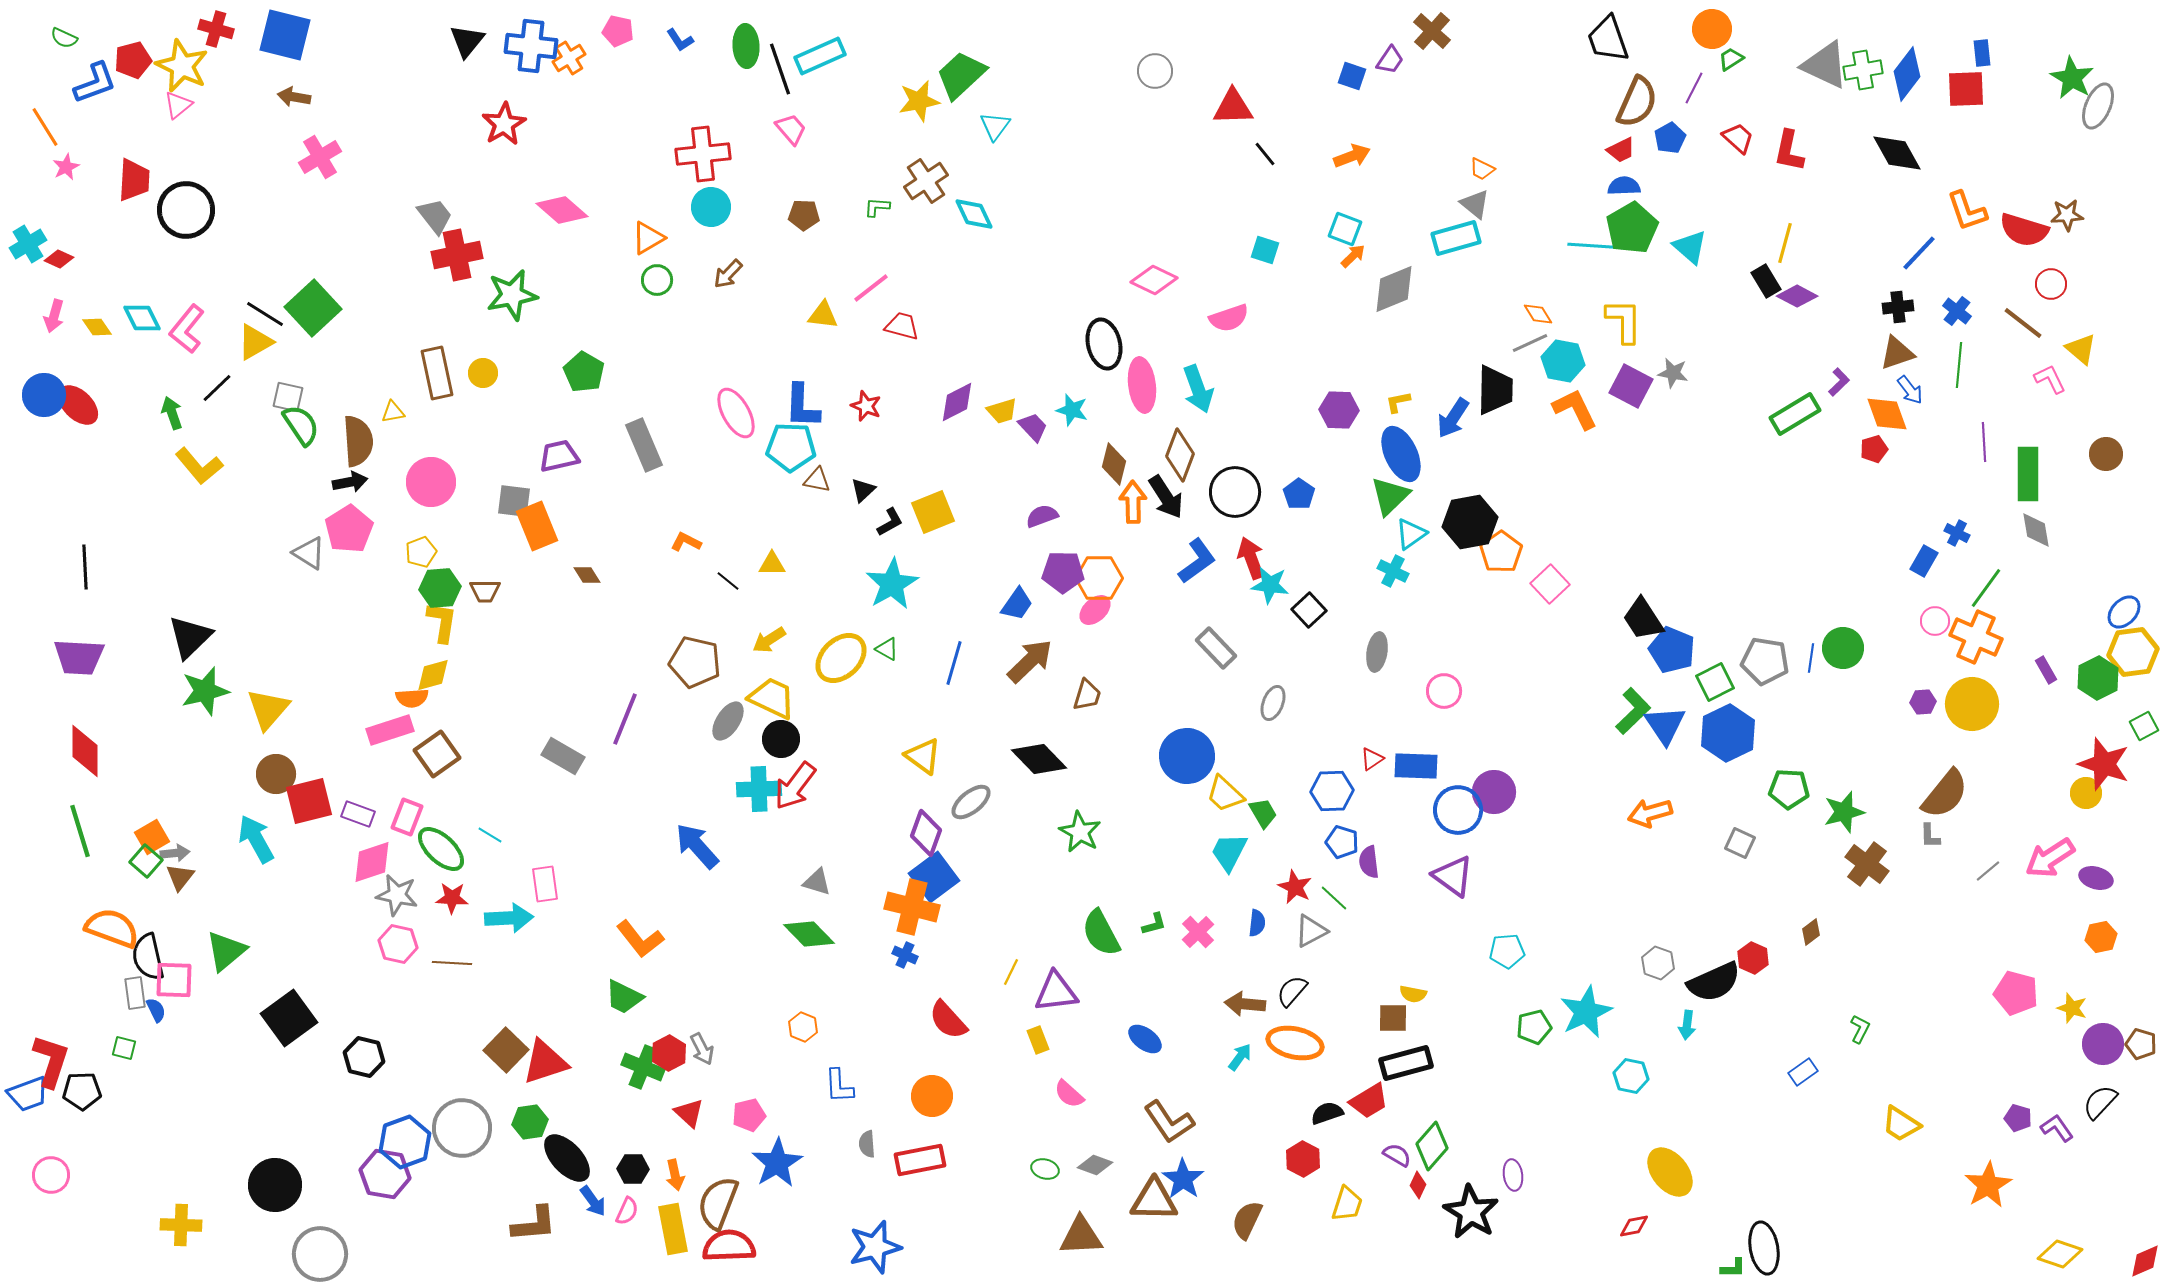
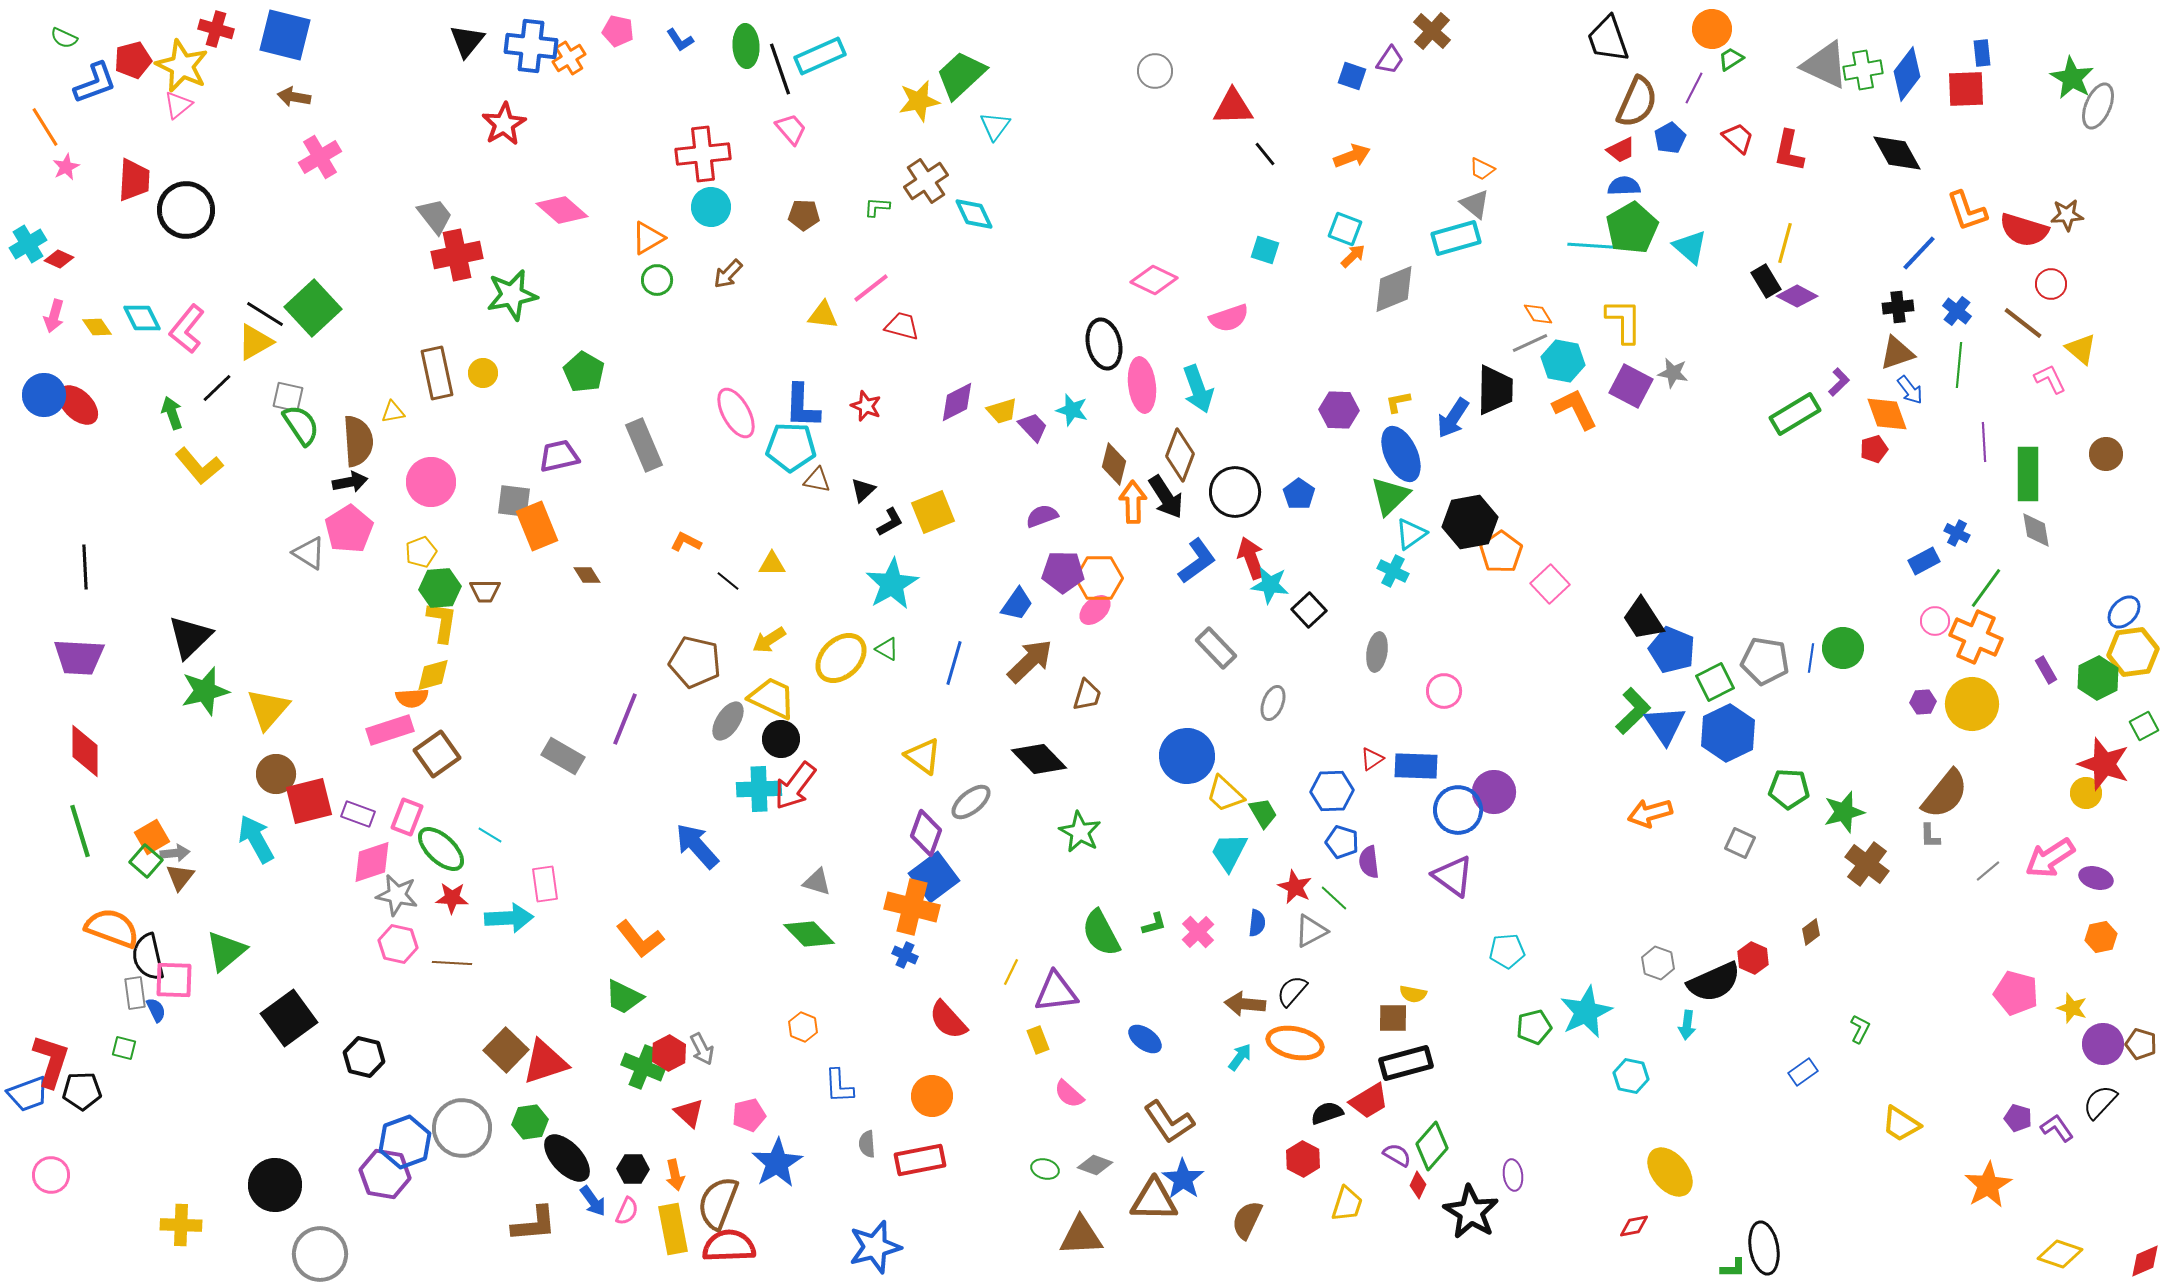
blue rectangle at (1924, 561): rotated 32 degrees clockwise
